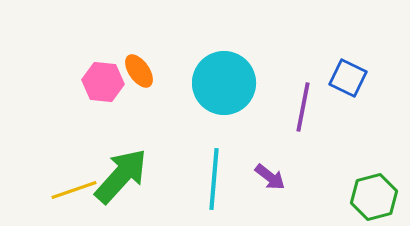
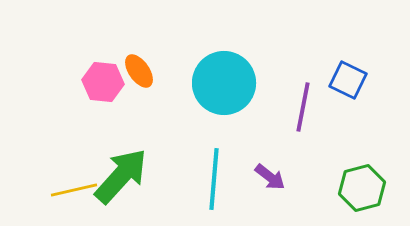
blue square: moved 2 px down
yellow line: rotated 6 degrees clockwise
green hexagon: moved 12 px left, 9 px up
